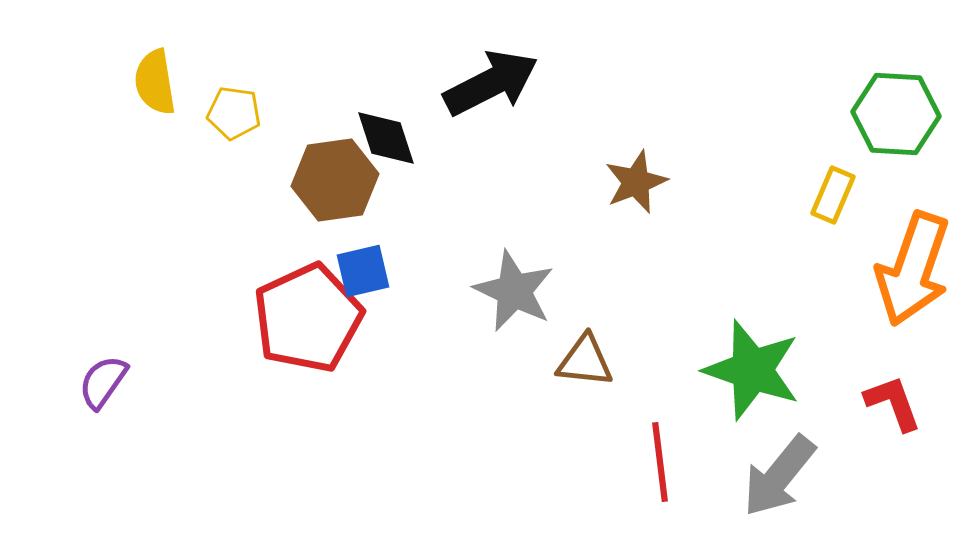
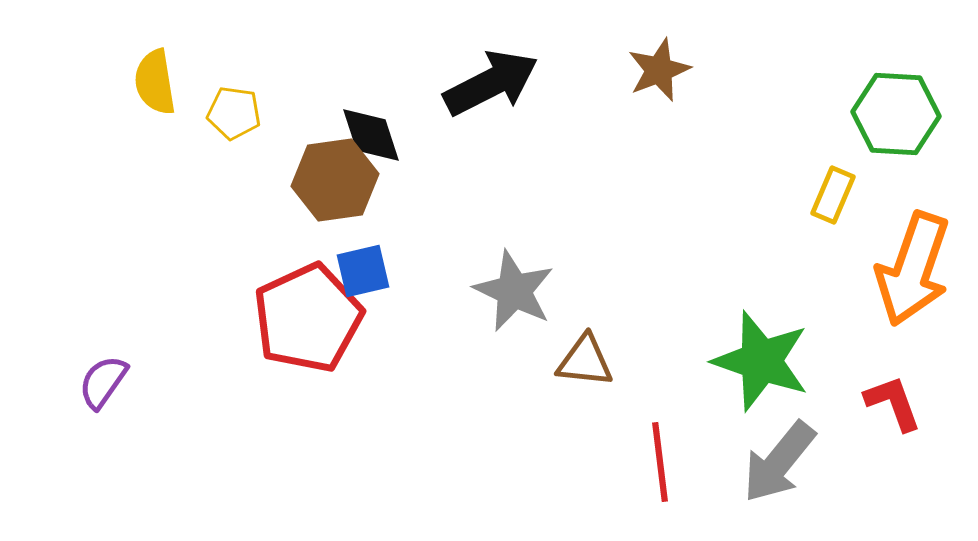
black diamond: moved 15 px left, 3 px up
brown star: moved 23 px right, 112 px up
green star: moved 9 px right, 9 px up
gray arrow: moved 14 px up
